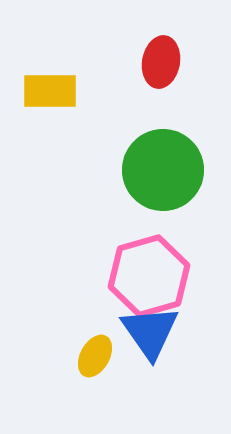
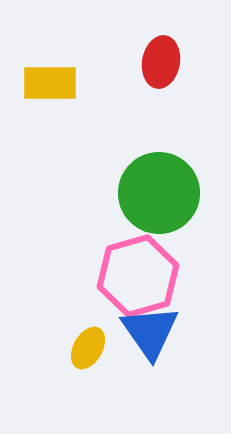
yellow rectangle: moved 8 px up
green circle: moved 4 px left, 23 px down
pink hexagon: moved 11 px left
yellow ellipse: moved 7 px left, 8 px up
